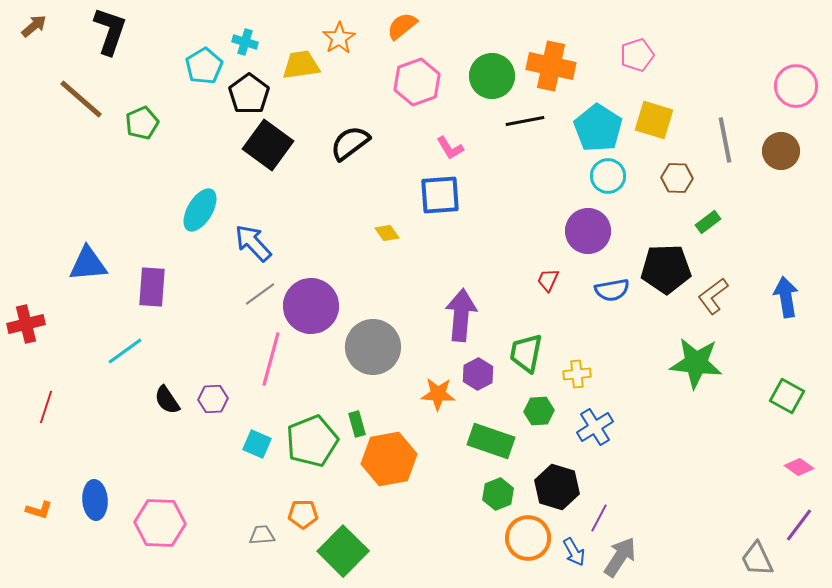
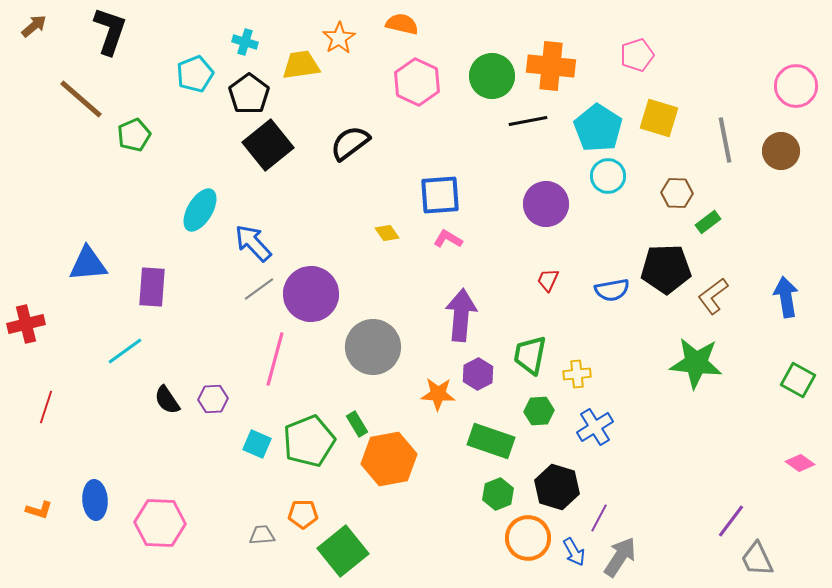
orange semicircle at (402, 26): moved 2 px up; rotated 52 degrees clockwise
cyan pentagon at (204, 66): moved 9 px left, 8 px down; rotated 9 degrees clockwise
orange cross at (551, 66): rotated 6 degrees counterclockwise
pink hexagon at (417, 82): rotated 15 degrees counterclockwise
yellow square at (654, 120): moved 5 px right, 2 px up
black line at (525, 121): moved 3 px right
green pentagon at (142, 123): moved 8 px left, 12 px down
black square at (268, 145): rotated 15 degrees clockwise
pink L-shape at (450, 148): moved 2 px left, 91 px down; rotated 152 degrees clockwise
brown hexagon at (677, 178): moved 15 px down
purple circle at (588, 231): moved 42 px left, 27 px up
gray line at (260, 294): moved 1 px left, 5 px up
purple circle at (311, 306): moved 12 px up
green trapezoid at (526, 353): moved 4 px right, 2 px down
pink line at (271, 359): moved 4 px right
green square at (787, 396): moved 11 px right, 16 px up
green rectangle at (357, 424): rotated 15 degrees counterclockwise
green pentagon at (312, 441): moved 3 px left
pink diamond at (799, 467): moved 1 px right, 4 px up
purple line at (799, 525): moved 68 px left, 4 px up
green square at (343, 551): rotated 6 degrees clockwise
